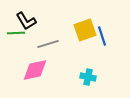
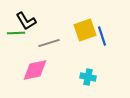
gray line: moved 1 px right, 1 px up
